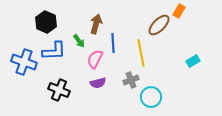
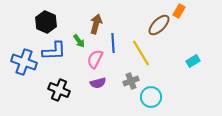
yellow line: rotated 20 degrees counterclockwise
gray cross: moved 1 px down
